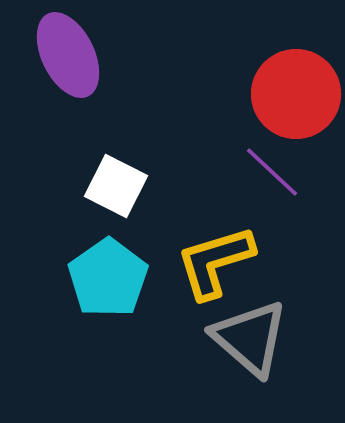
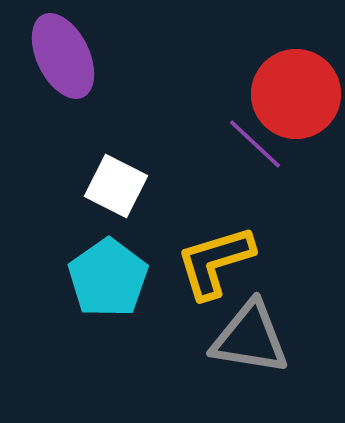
purple ellipse: moved 5 px left, 1 px down
purple line: moved 17 px left, 28 px up
gray triangle: rotated 32 degrees counterclockwise
